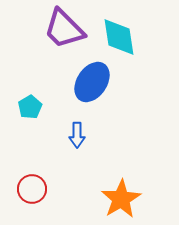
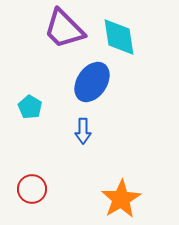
cyan pentagon: rotated 10 degrees counterclockwise
blue arrow: moved 6 px right, 4 px up
